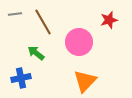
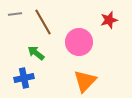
blue cross: moved 3 px right
